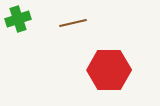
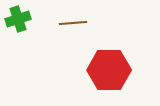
brown line: rotated 8 degrees clockwise
